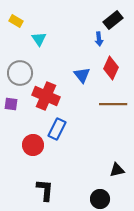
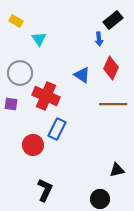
blue triangle: rotated 18 degrees counterclockwise
black L-shape: rotated 20 degrees clockwise
